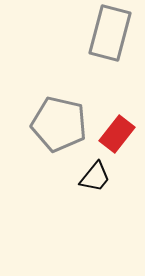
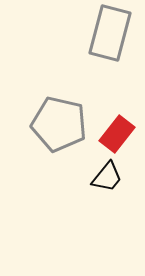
black trapezoid: moved 12 px right
